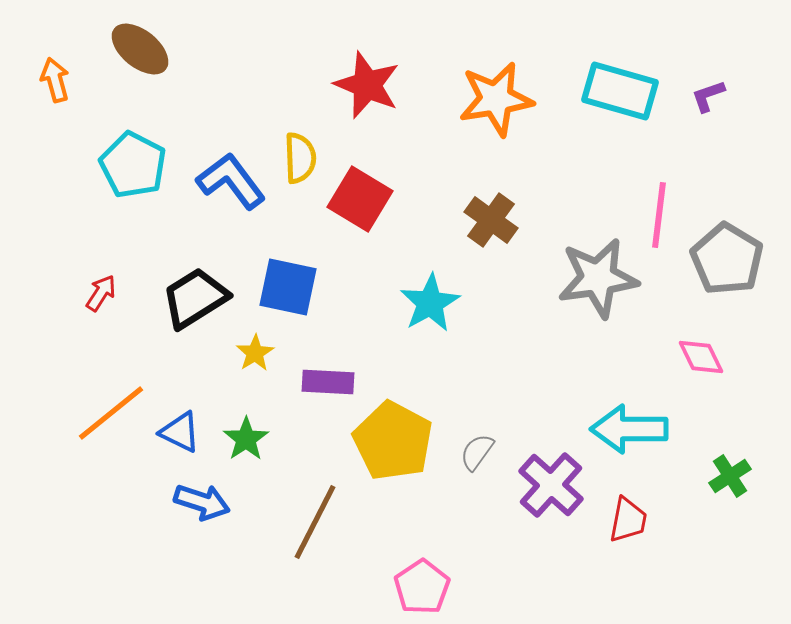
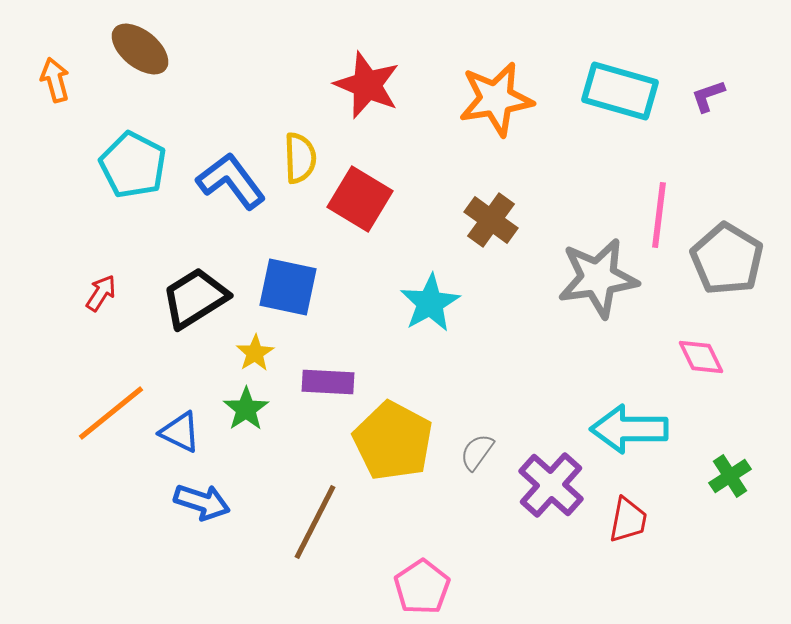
green star: moved 30 px up
